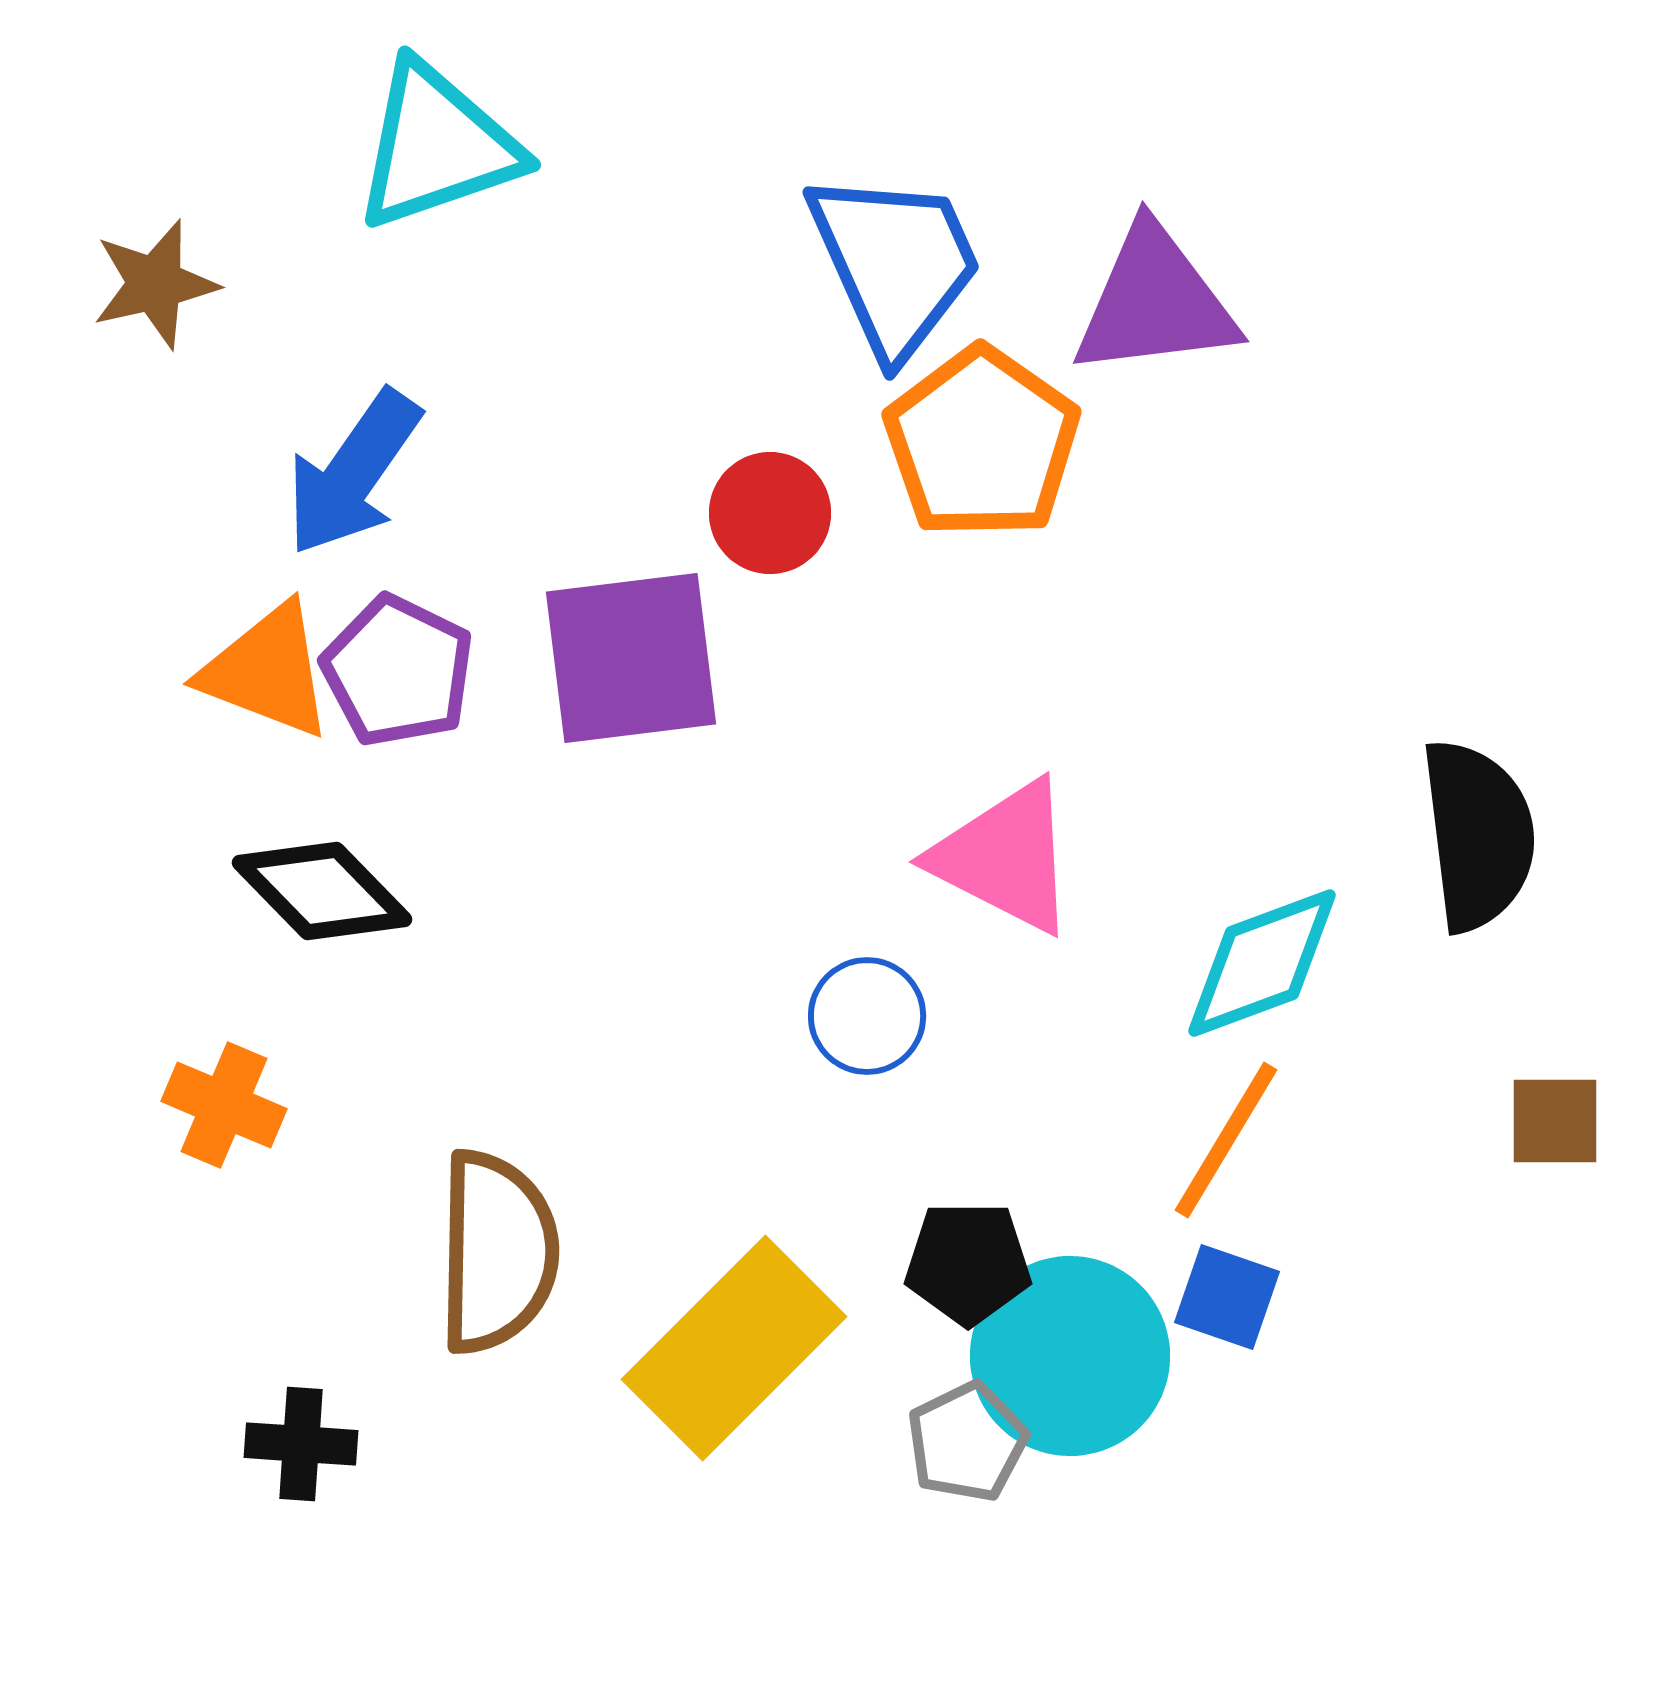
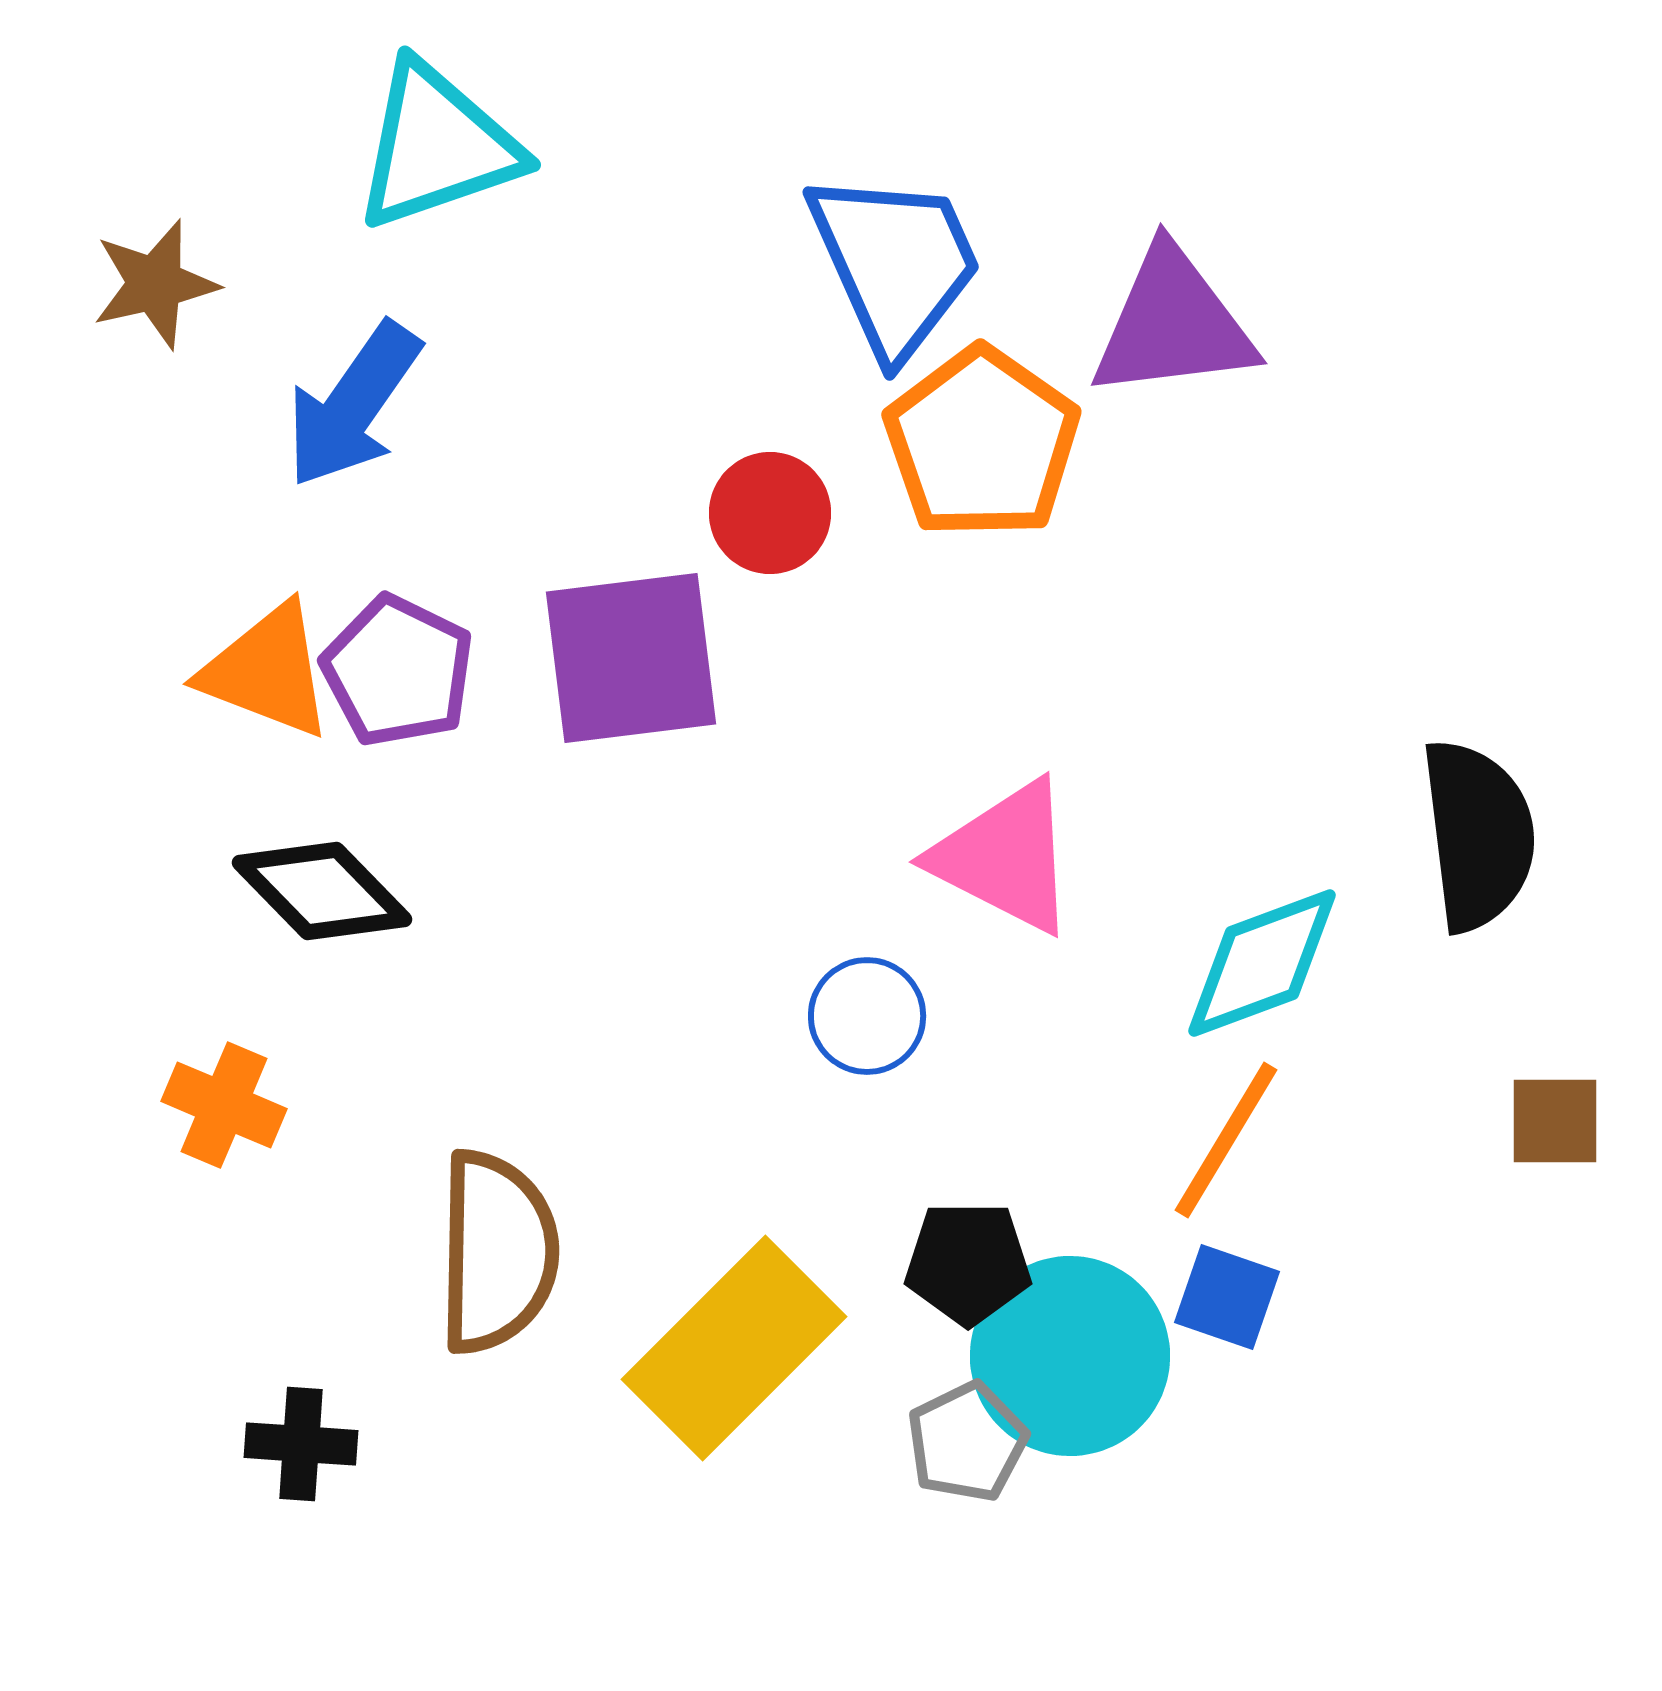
purple triangle: moved 18 px right, 22 px down
blue arrow: moved 68 px up
